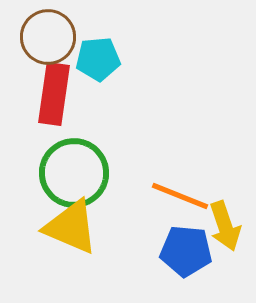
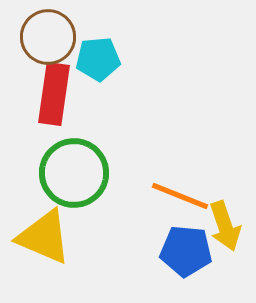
yellow triangle: moved 27 px left, 10 px down
